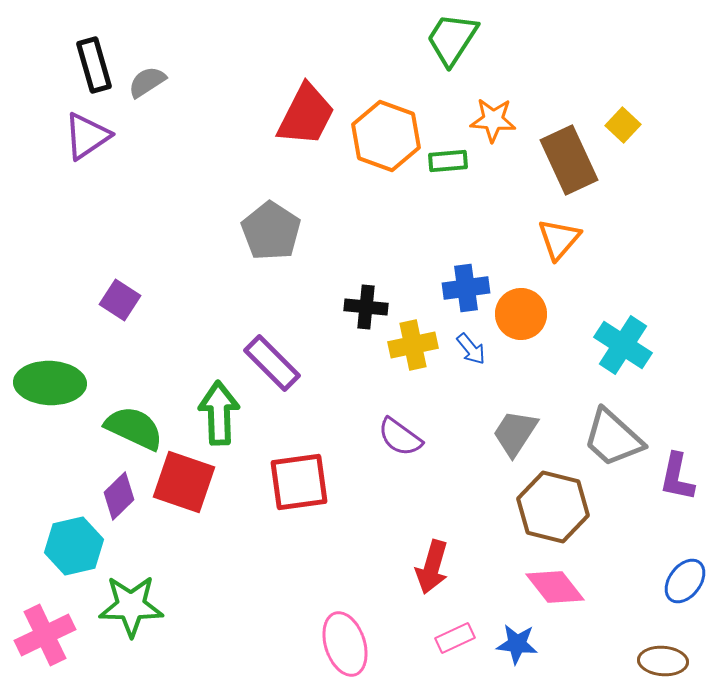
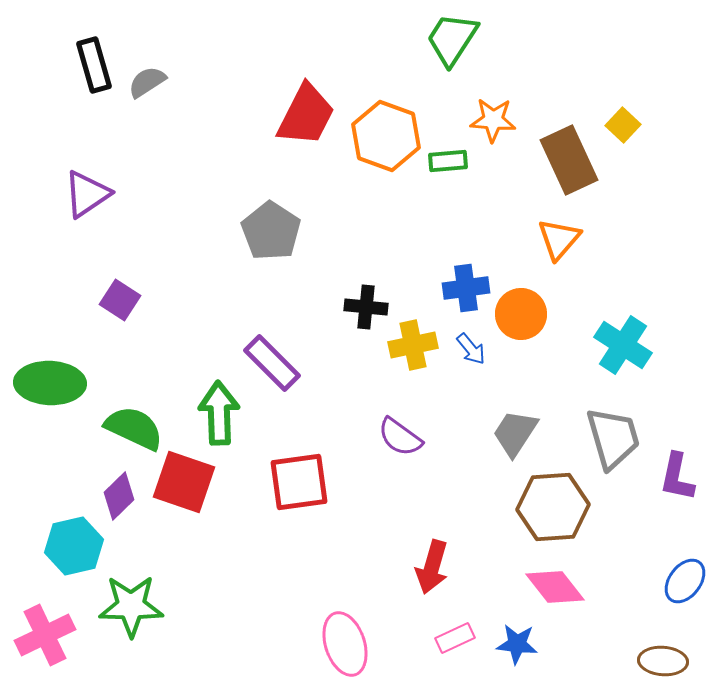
purple triangle at (87, 136): moved 58 px down
gray trapezoid at (613, 438): rotated 148 degrees counterclockwise
brown hexagon at (553, 507): rotated 18 degrees counterclockwise
